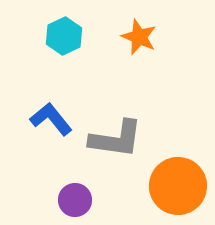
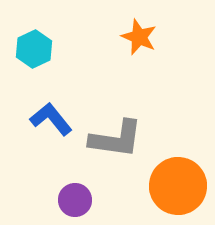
cyan hexagon: moved 30 px left, 13 px down
